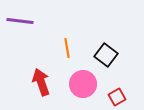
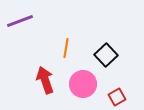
purple line: rotated 28 degrees counterclockwise
orange line: moved 1 px left; rotated 18 degrees clockwise
black square: rotated 10 degrees clockwise
red arrow: moved 4 px right, 2 px up
